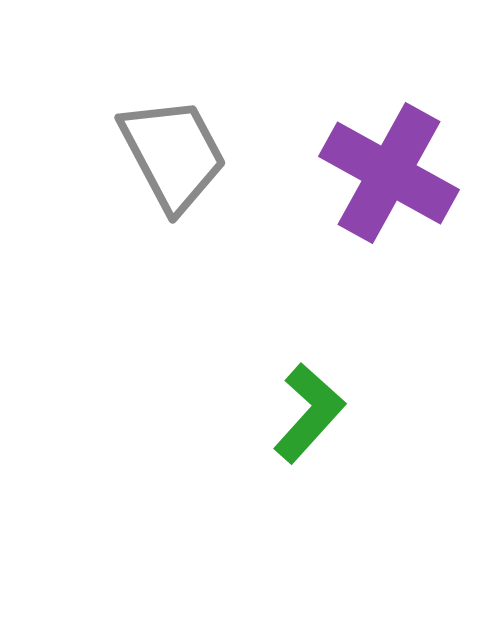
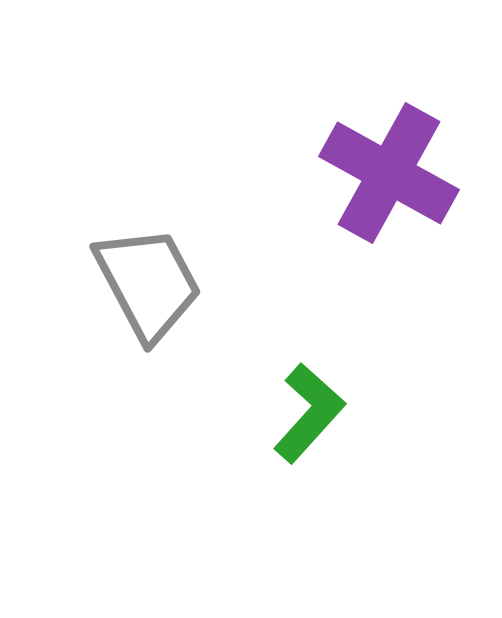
gray trapezoid: moved 25 px left, 129 px down
